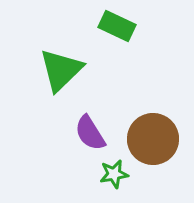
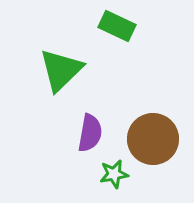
purple semicircle: rotated 138 degrees counterclockwise
